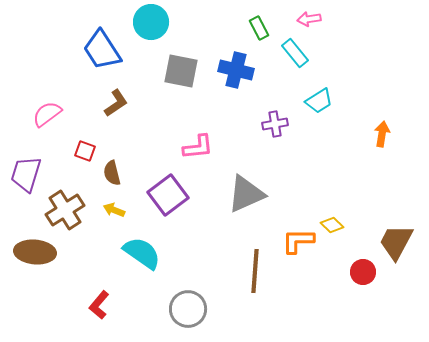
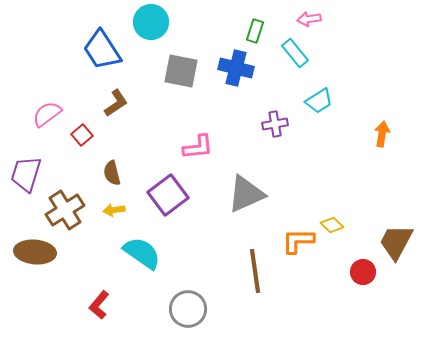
green rectangle: moved 4 px left, 3 px down; rotated 45 degrees clockwise
blue cross: moved 2 px up
red square: moved 3 px left, 16 px up; rotated 30 degrees clockwise
yellow arrow: rotated 30 degrees counterclockwise
brown line: rotated 12 degrees counterclockwise
